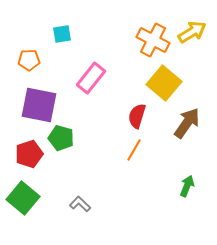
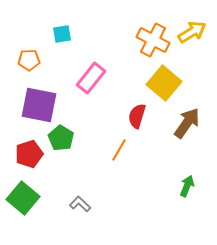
green pentagon: rotated 15 degrees clockwise
orange line: moved 15 px left
